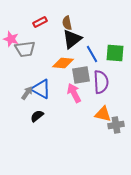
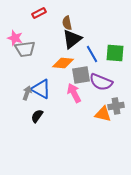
red rectangle: moved 1 px left, 9 px up
pink star: moved 4 px right, 1 px up
purple semicircle: rotated 115 degrees clockwise
gray arrow: rotated 16 degrees counterclockwise
black semicircle: rotated 16 degrees counterclockwise
gray cross: moved 19 px up
